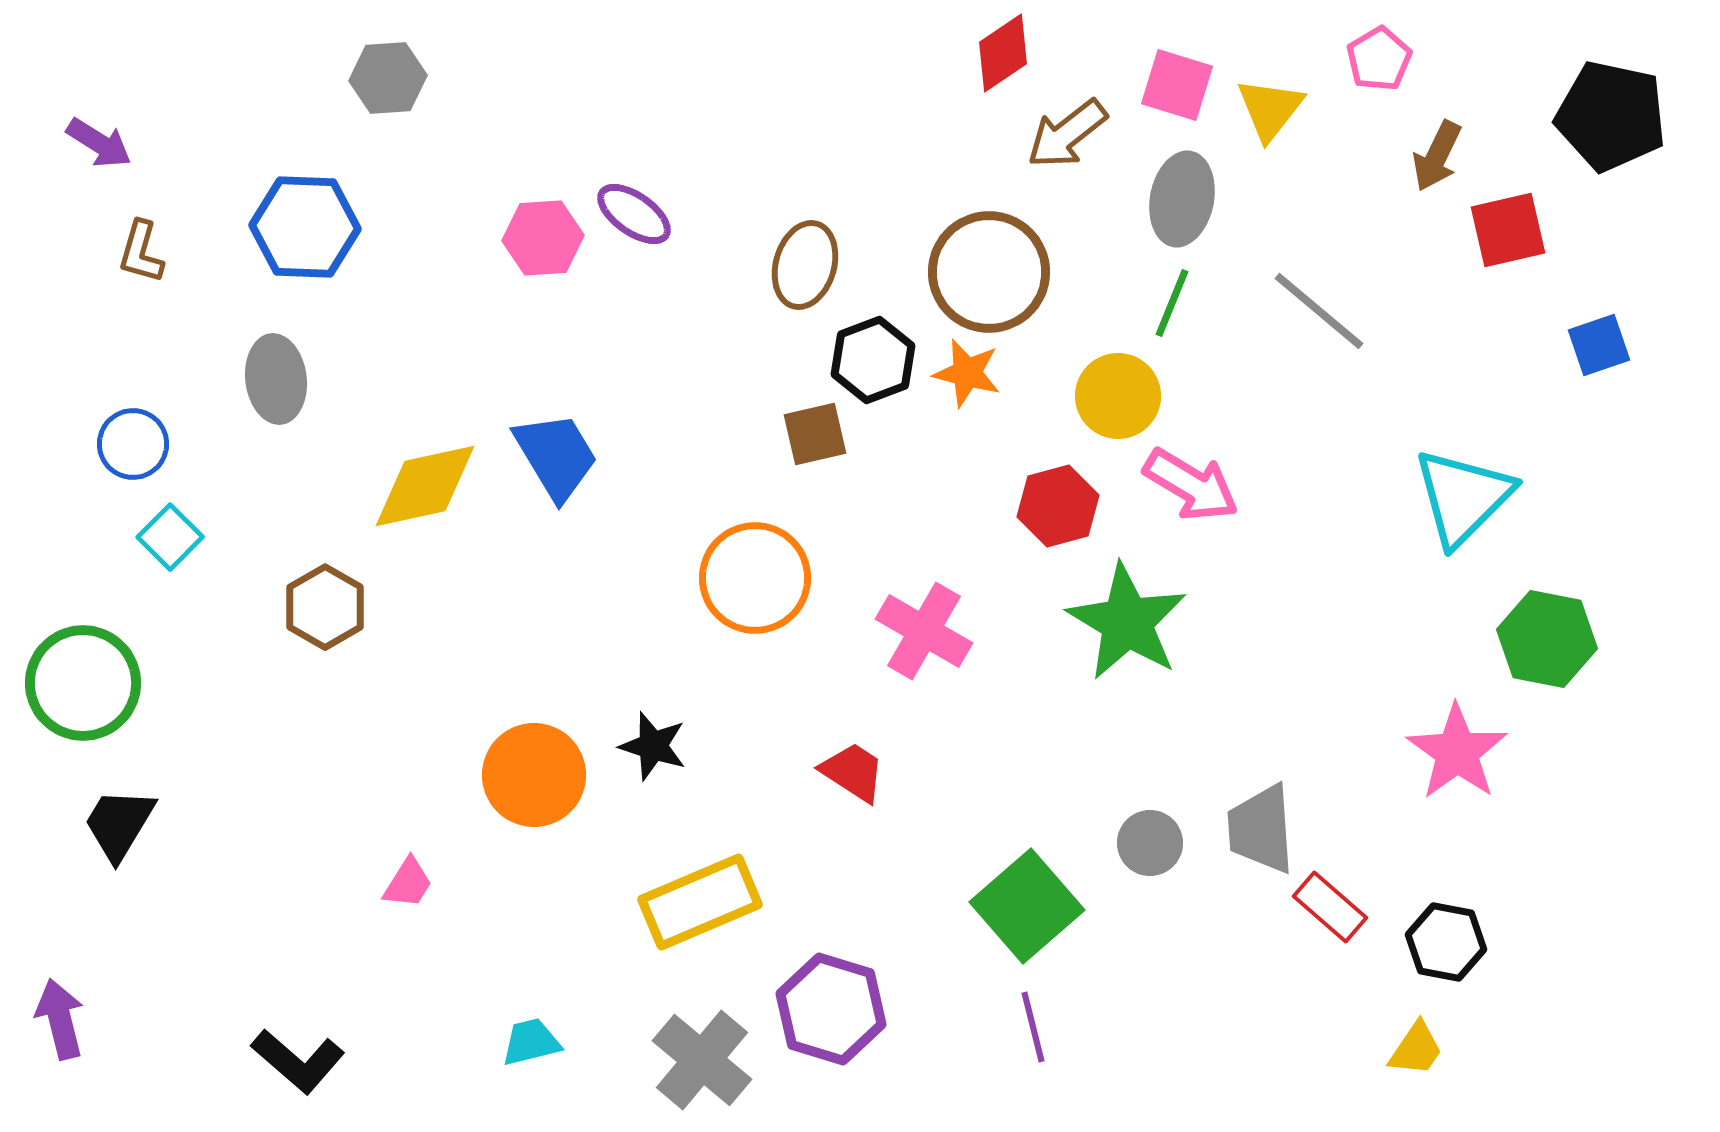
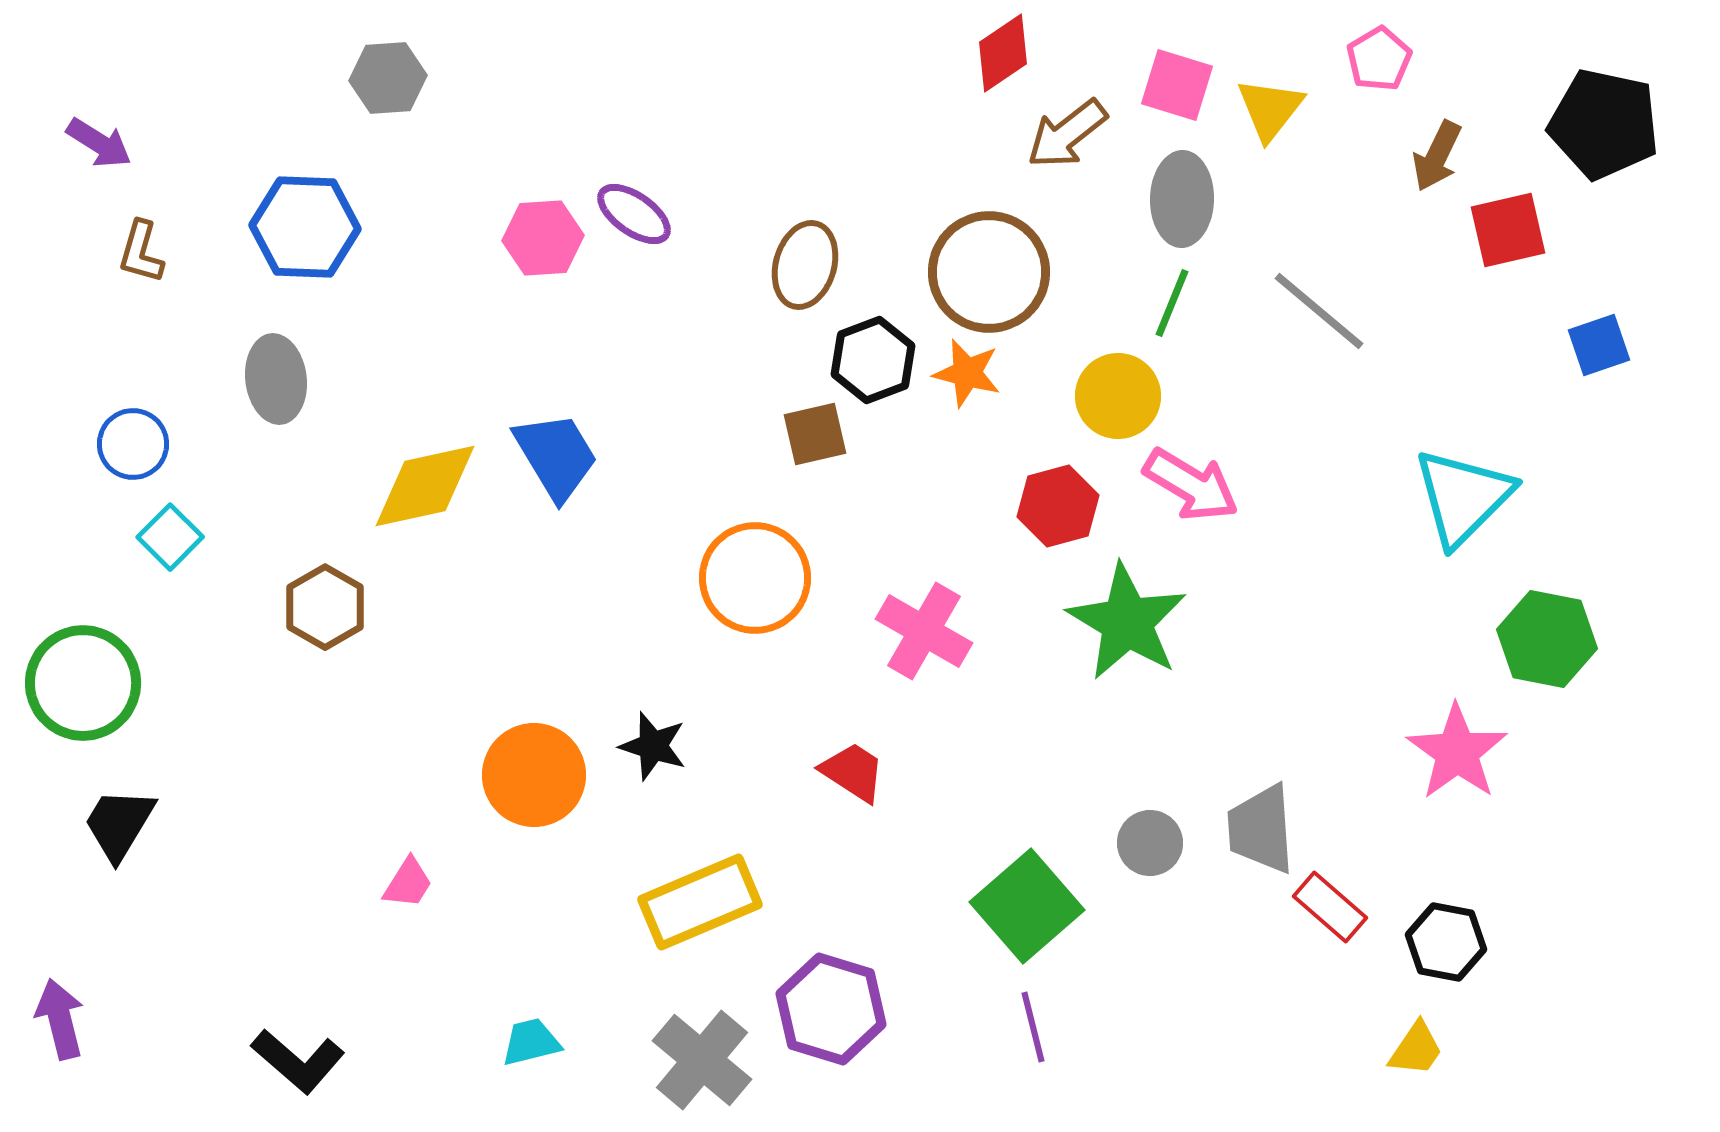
black pentagon at (1611, 116): moved 7 px left, 8 px down
gray ellipse at (1182, 199): rotated 10 degrees counterclockwise
